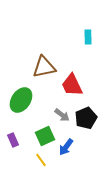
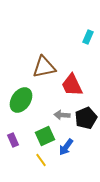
cyan rectangle: rotated 24 degrees clockwise
gray arrow: rotated 147 degrees clockwise
